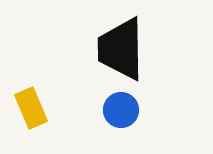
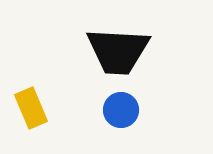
black trapezoid: moved 3 px left, 2 px down; rotated 86 degrees counterclockwise
